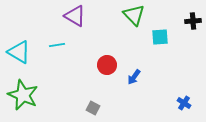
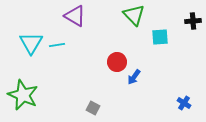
cyan triangle: moved 12 px right, 9 px up; rotated 30 degrees clockwise
red circle: moved 10 px right, 3 px up
